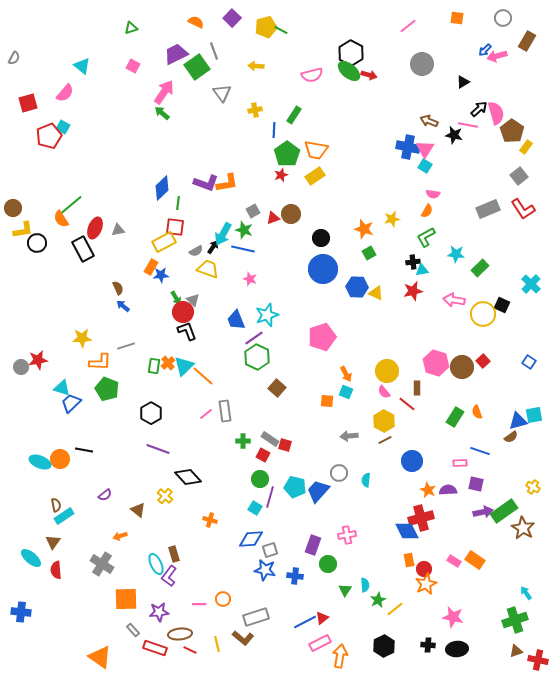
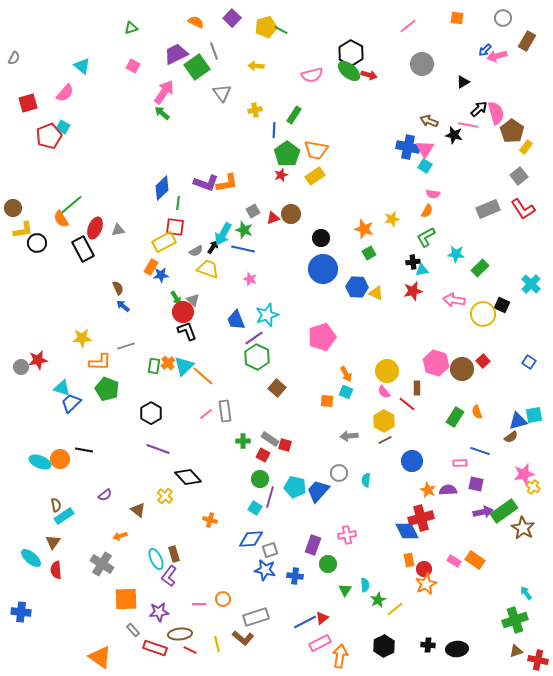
brown circle at (462, 367): moved 2 px down
cyan ellipse at (156, 564): moved 5 px up
pink star at (453, 617): moved 71 px right, 143 px up; rotated 25 degrees counterclockwise
